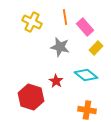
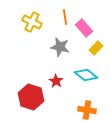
pink rectangle: moved 1 px left, 1 px down
